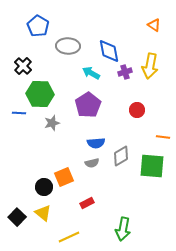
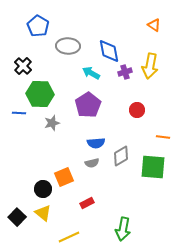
green square: moved 1 px right, 1 px down
black circle: moved 1 px left, 2 px down
